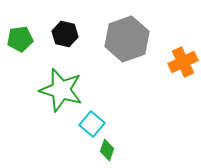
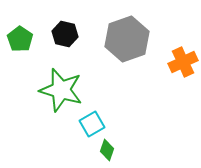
green pentagon: rotated 30 degrees counterclockwise
cyan square: rotated 20 degrees clockwise
